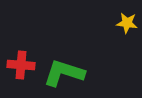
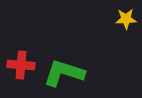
yellow star: moved 1 px left, 4 px up; rotated 10 degrees counterclockwise
